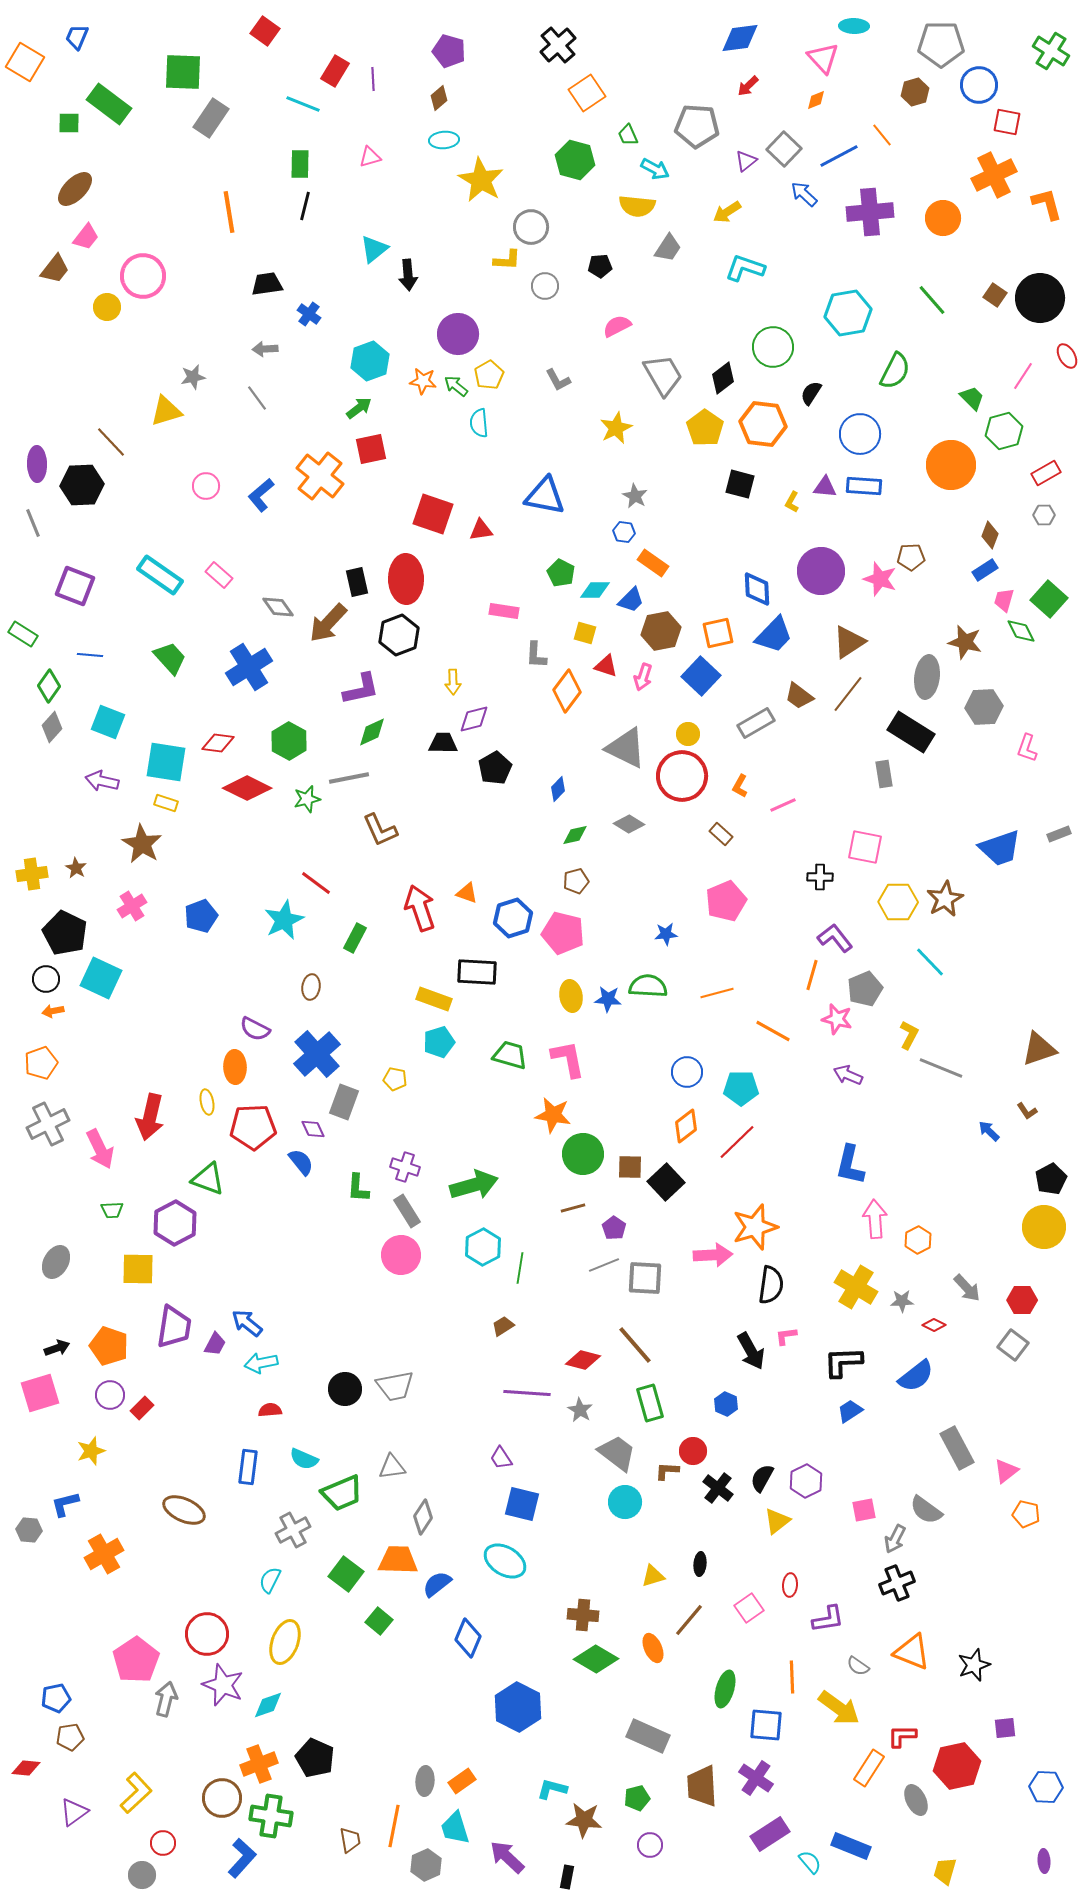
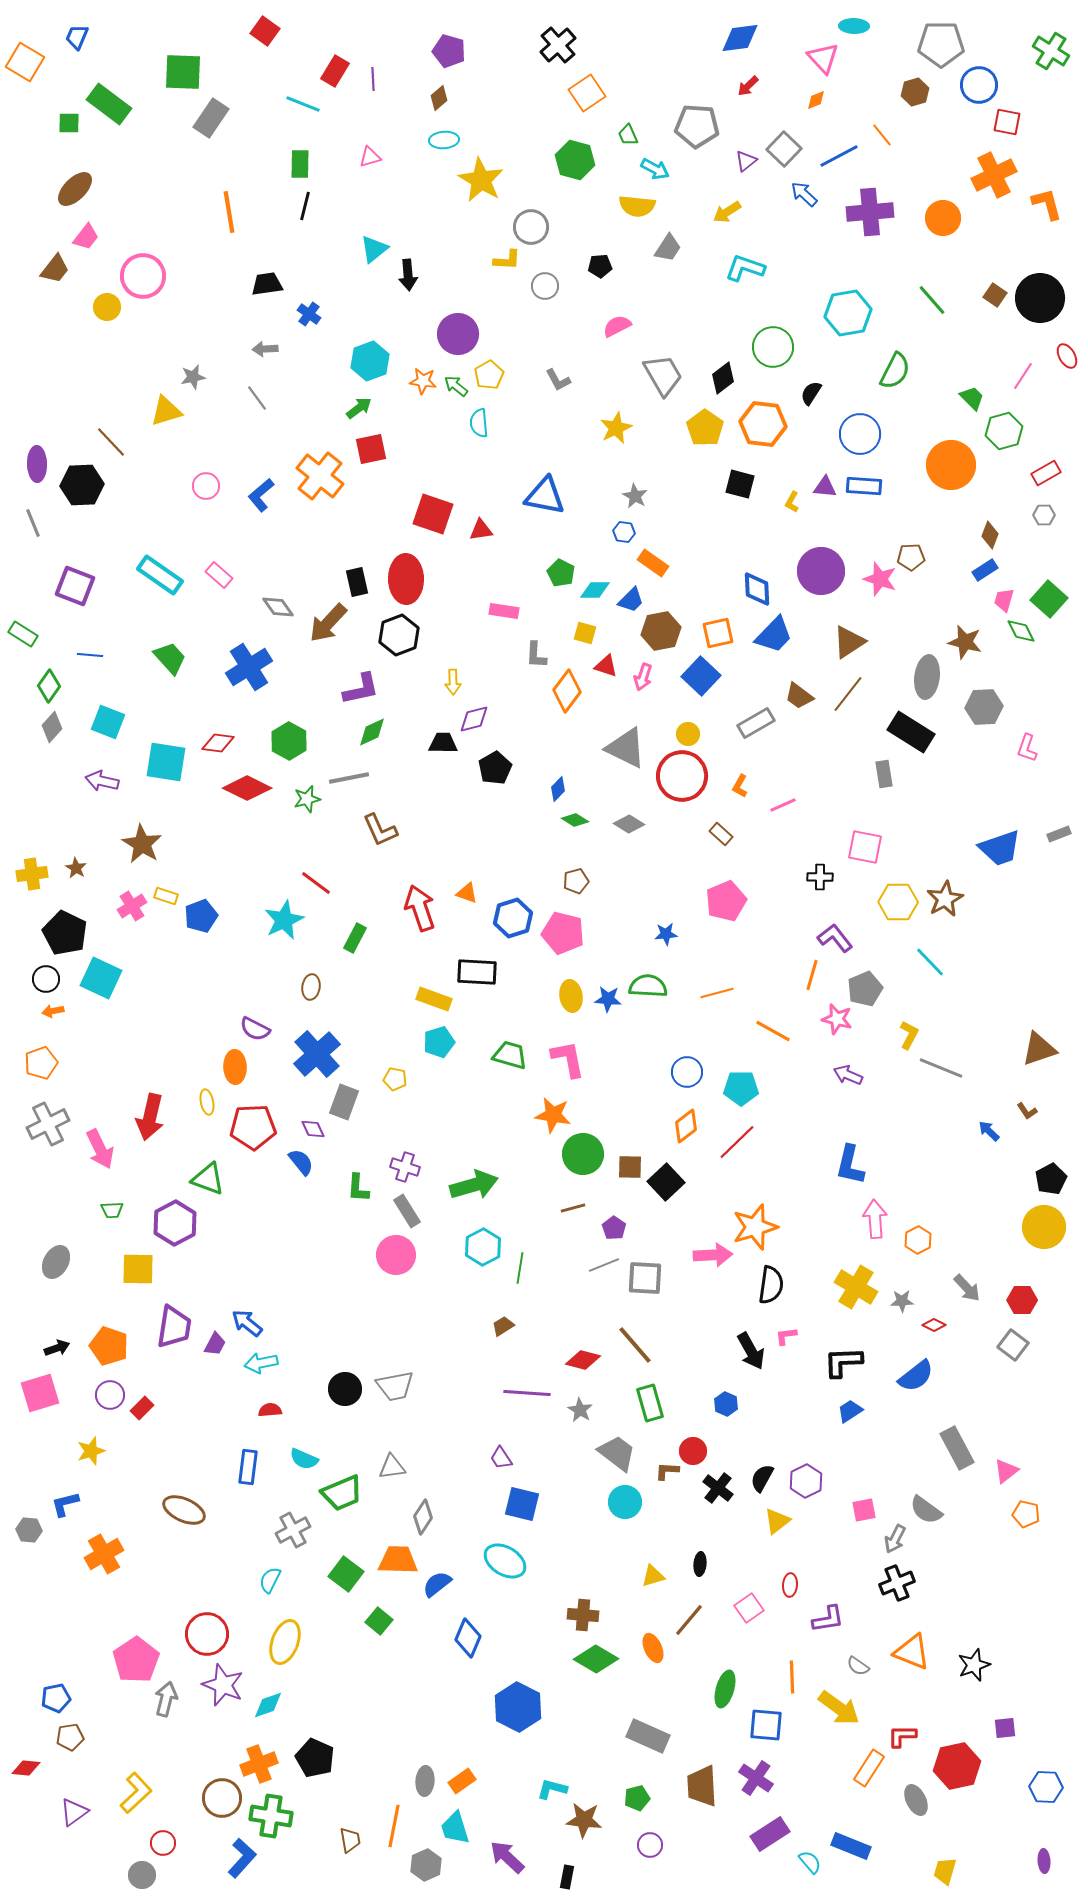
yellow rectangle at (166, 803): moved 93 px down
green diamond at (575, 835): moved 15 px up; rotated 44 degrees clockwise
pink circle at (401, 1255): moved 5 px left
